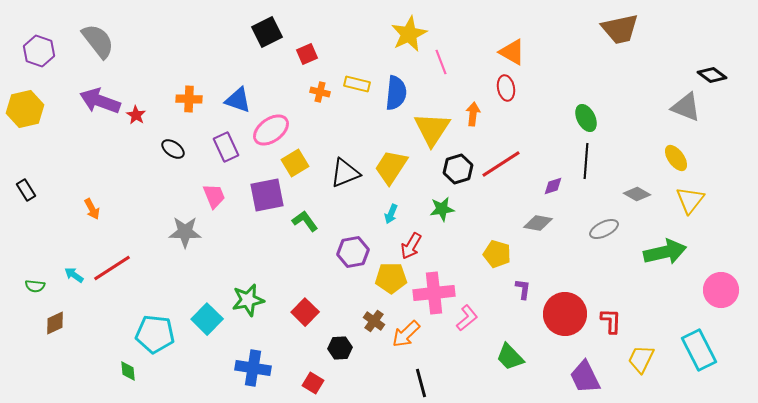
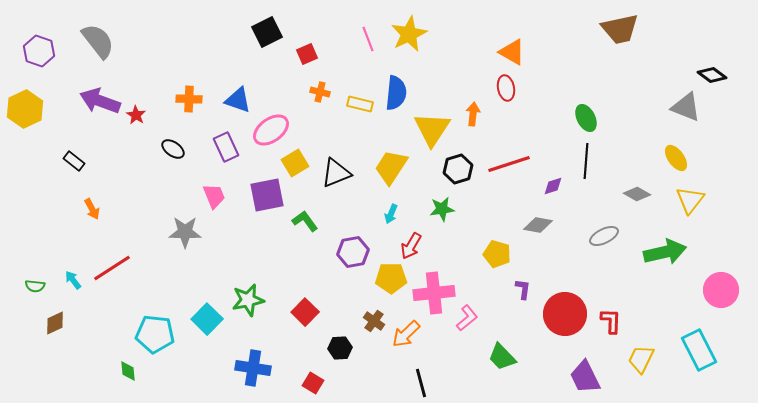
pink line at (441, 62): moved 73 px left, 23 px up
yellow rectangle at (357, 84): moved 3 px right, 20 px down
yellow hexagon at (25, 109): rotated 12 degrees counterclockwise
red line at (501, 164): moved 8 px right; rotated 15 degrees clockwise
black triangle at (345, 173): moved 9 px left
black rectangle at (26, 190): moved 48 px right, 29 px up; rotated 20 degrees counterclockwise
gray diamond at (538, 223): moved 2 px down
gray ellipse at (604, 229): moved 7 px down
cyan arrow at (74, 275): moved 1 px left, 5 px down; rotated 18 degrees clockwise
green trapezoid at (510, 357): moved 8 px left
